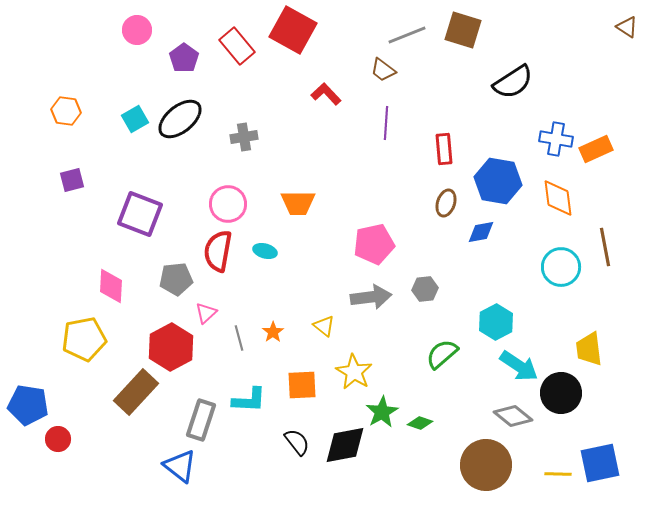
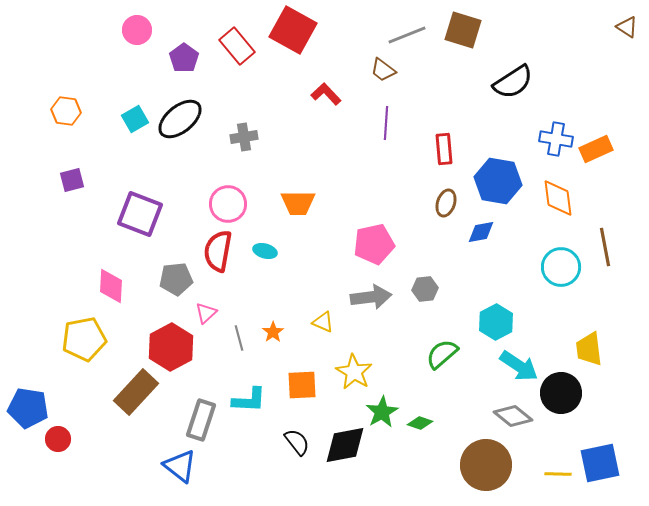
yellow triangle at (324, 326): moved 1 px left, 4 px up; rotated 15 degrees counterclockwise
blue pentagon at (28, 405): moved 3 px down
